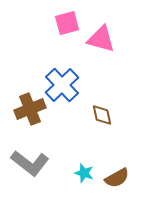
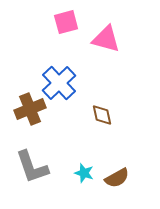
pink square: moved 1 px left, 1 px up
pink triangle: moved 5 px right
blue cross: moved 3 px left, 2 px up
gray L-shape: moved 2 px right, 4 px down; rotated 33 degrees clockwise
